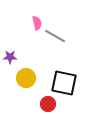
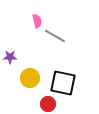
pink semicircle: moved 2 px up
yellow circle: moved 4 px right
black square: moved 1 px left
